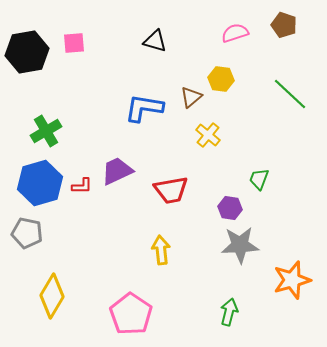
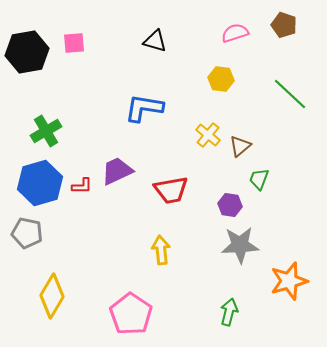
brown triangle: moved 49 px right, 49 px down
purple hexagon: moved 3 px up
orange star: moved 3 px left, 1 px down
